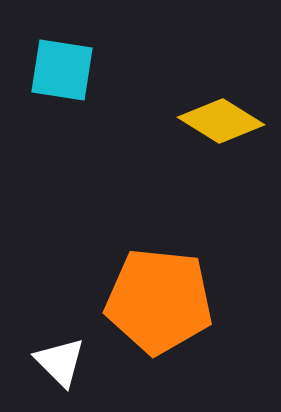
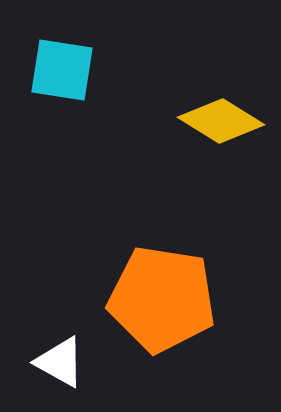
orange pentagon: moved 3 px right, 2 px up; rotated 3 degrees clockwise
white triangle: rotated 16 degrees counterclockwise
